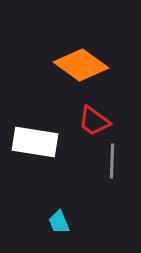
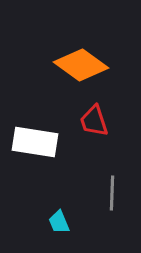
red trapezoid: rotated 36 degrees clockwise
gray line: moved 32 px down
